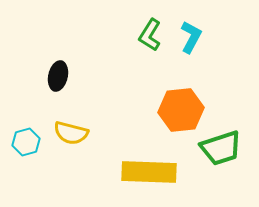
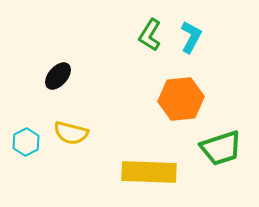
black ellipse: rotated 28 degrees clockwise
orange hexagon: moved 11 px up
cyan hexagon: rotated 12 degrees counterclockwise
